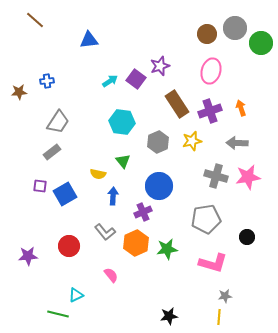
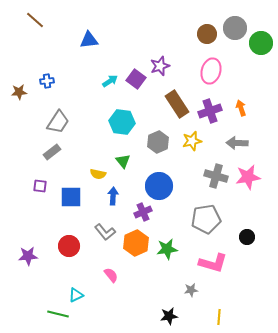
blue square at (65, 194): moved 6 px right, 3 px down; rotated 30 degrees clockwise
gray star at (225, 296): moved 34 px left, 6 px up
